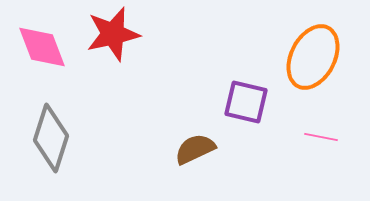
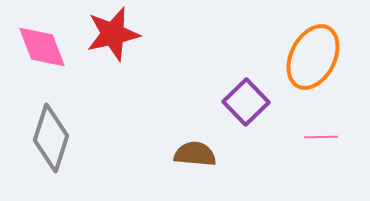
purple square: rotated 33 degrees clockwise
pink line: rotated 12 degrees counterclockwise
brown semicircle: moved 5 px down; rotated 30 degrees clockwise
